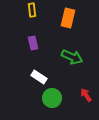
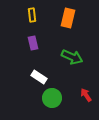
yellow rectangle: moved 5 px down
